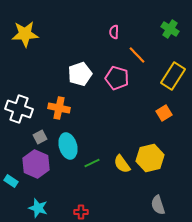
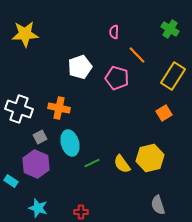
white pentagon: moved 7 px up
cyan ellipse: moved 2 px right, 3 px up
